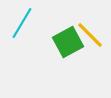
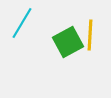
yellow line: rotated 48 degrees clockwise
